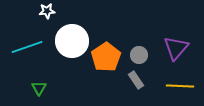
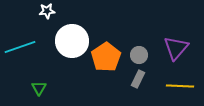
cyan line: moved 7 px left
gray rectangle: moved 2 px right, 1 px up; rotated 60 degrees clockwise
